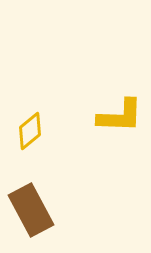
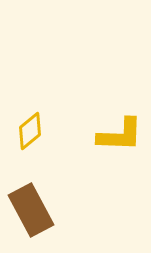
yellow L-shape: moved 19 px down
